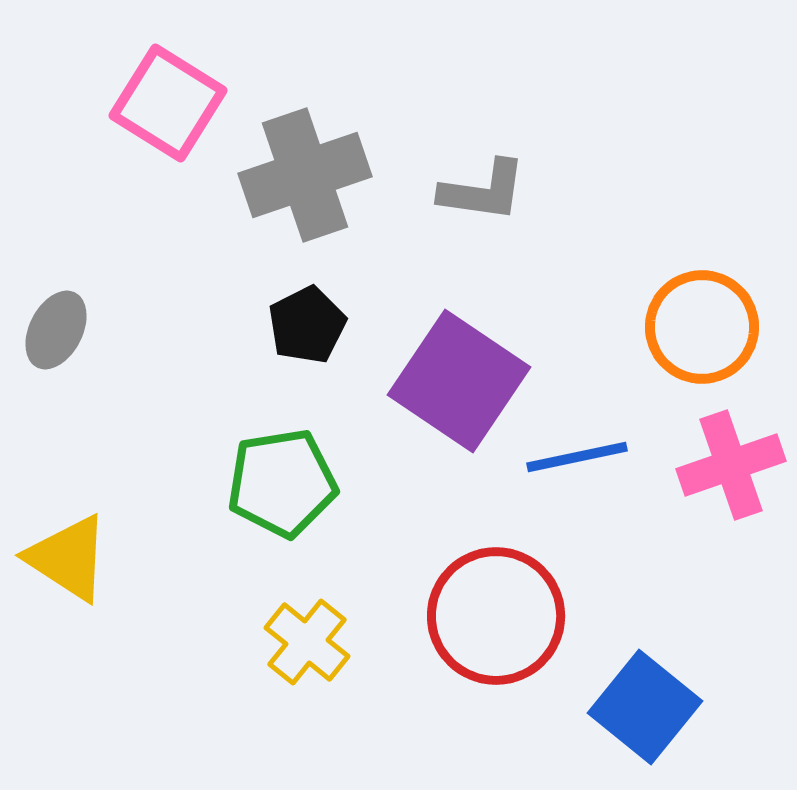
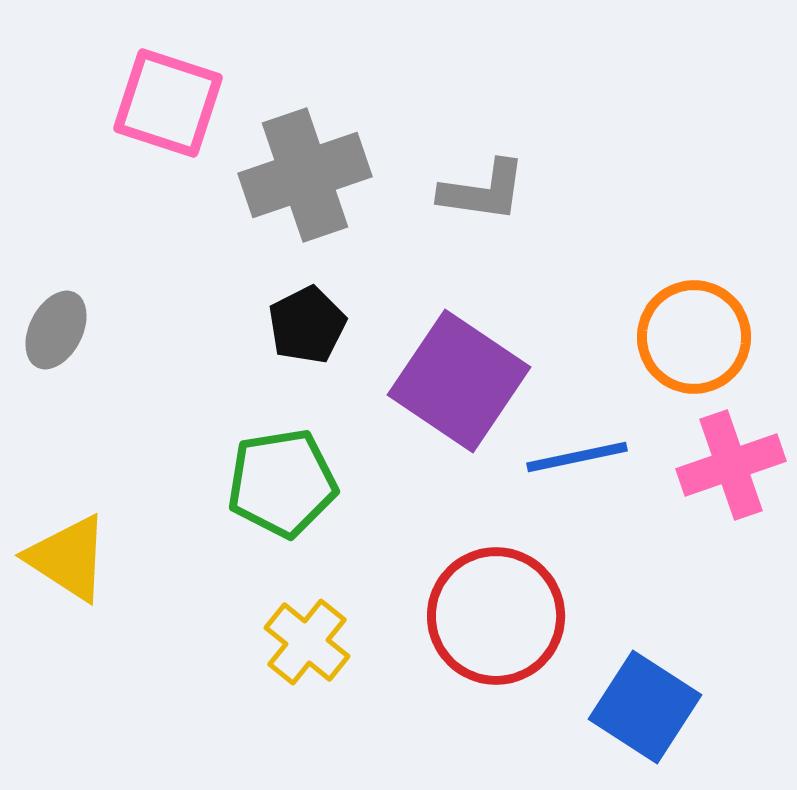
pink square: rotated 14 degrees counterclockwise
orange circle: moved 8 px left, 10 px down
blue square: rotated 6 degrees counterclockwise
